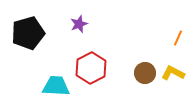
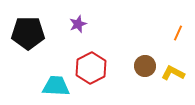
purple star: moved 1 px left
black pentagon: rotated 16 degrees clockwise
orange line: moved 5 px up
brown circle: moved 7 px up
